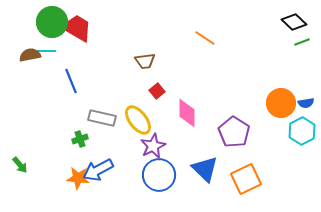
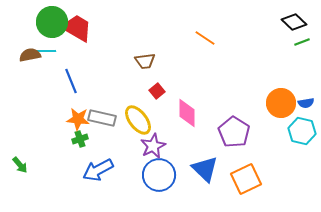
cyan hexagon: rotated 20 degrees counterclockwise
orange star: moved 59 px up
